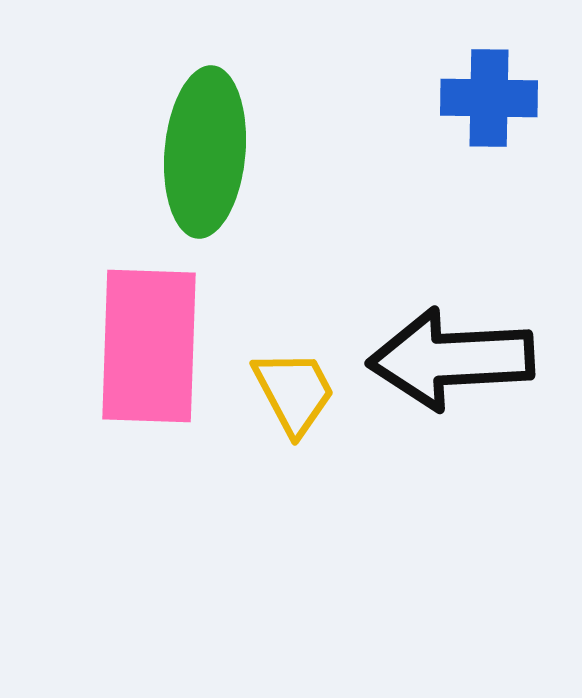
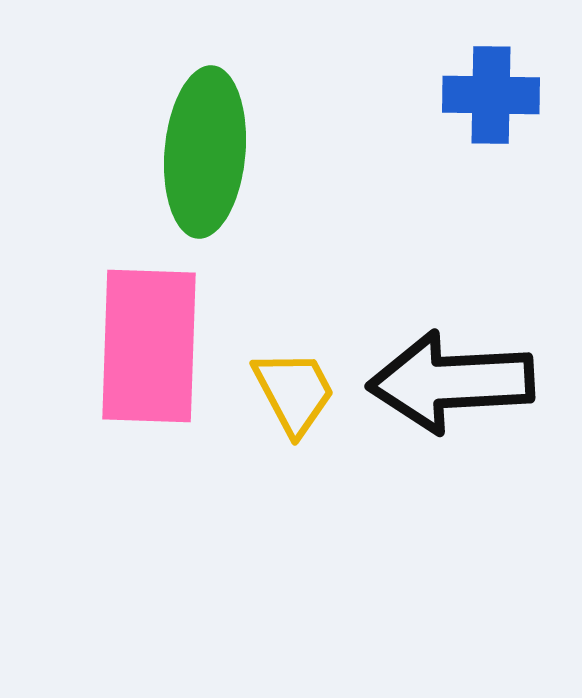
blue cross: moved 2 px right, 3 px up
black arrow: moved 23 px down
